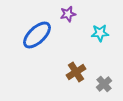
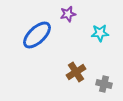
gray cross: rotated 35 degrees counterclockwise
